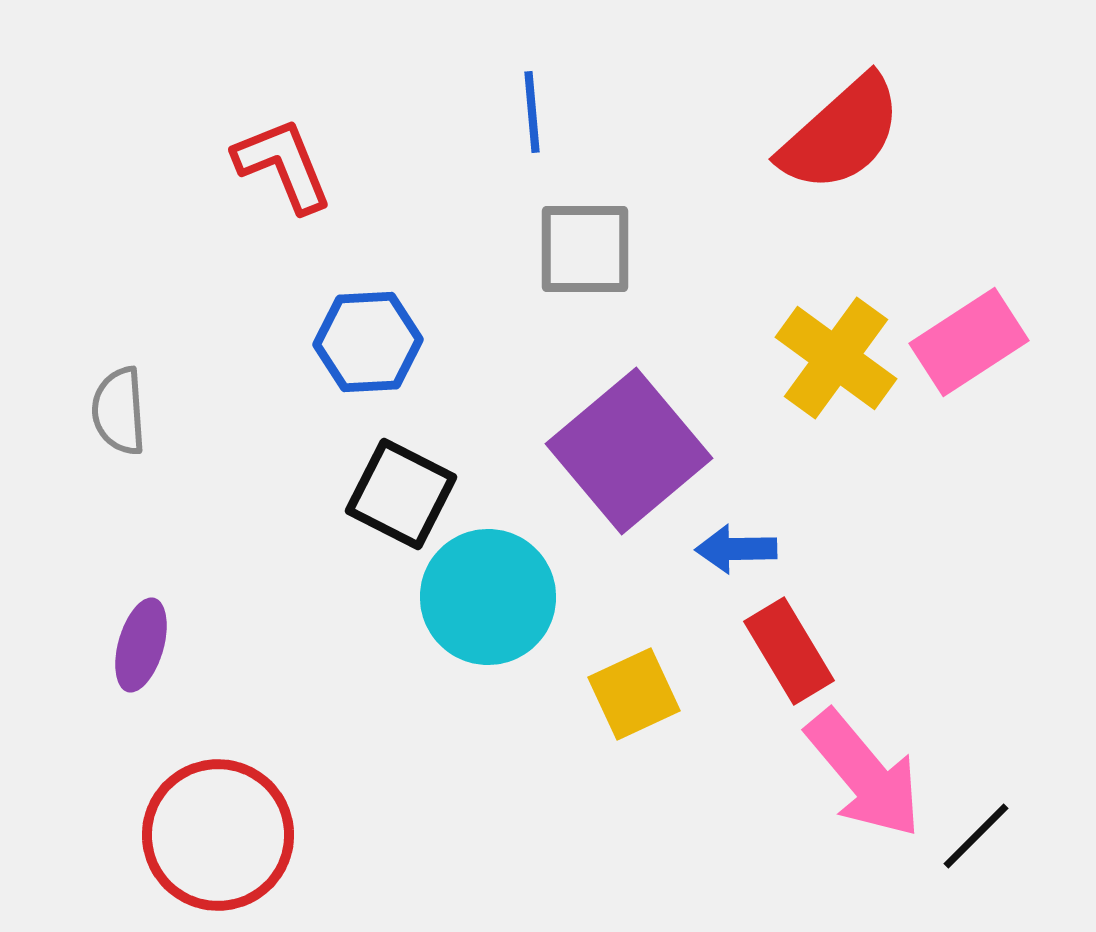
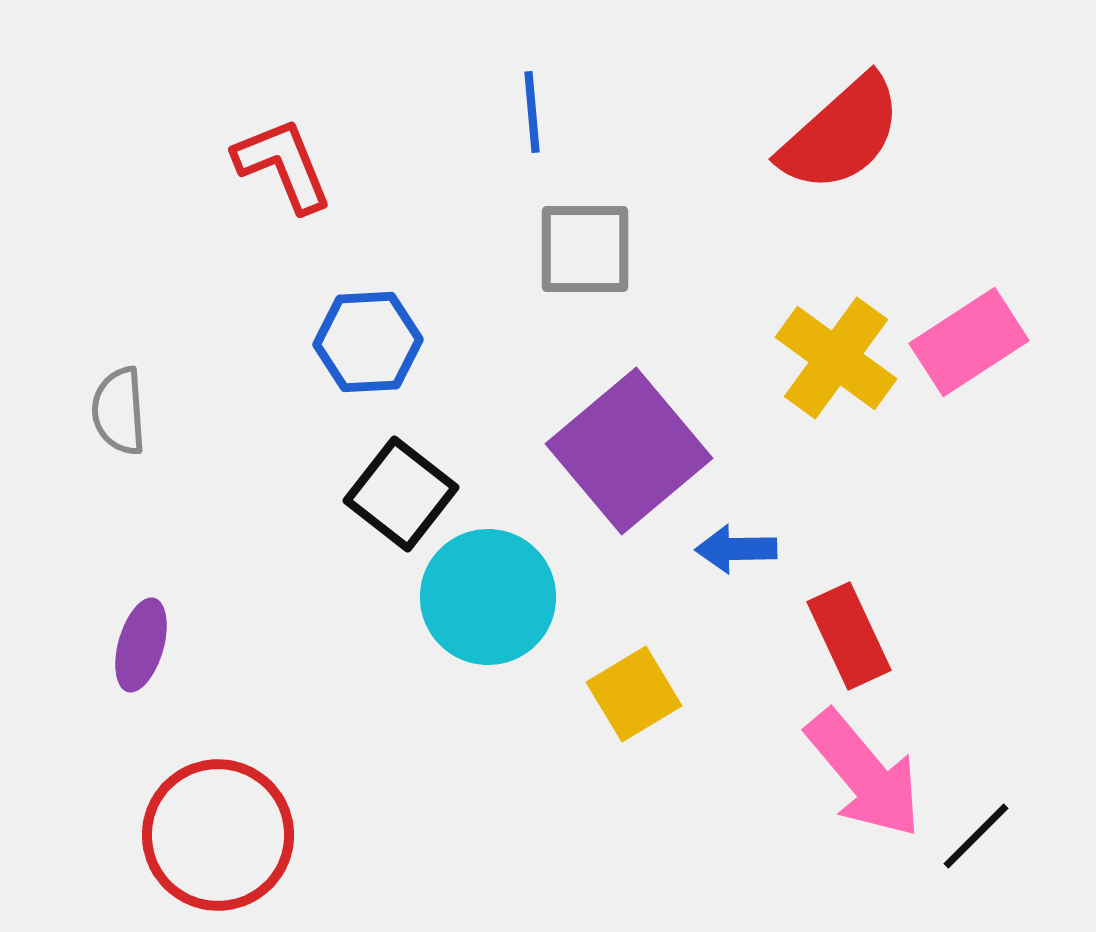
black square: rotated 11 degrees clockwise
red rectangle: moved 60 px right, 15 px up; rotated 6 degrees clockwise
yellow square: rotated 6 degrees counterclockwise
